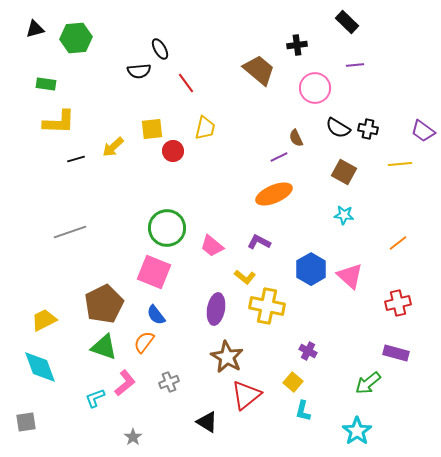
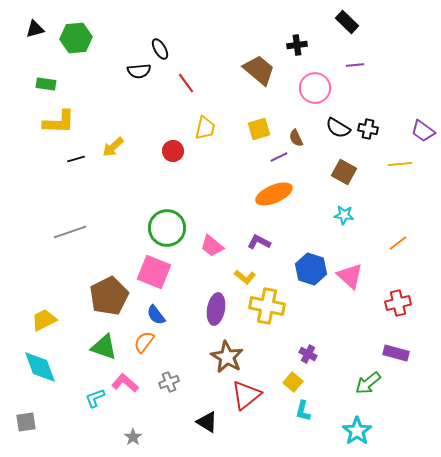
yellow square at (152, 129): moved 107 px right; rotated 10 degrees counterclockwise
blue hexagon at (311, 269): rotated 12 degrees counterclockwise
brown pentagon at (104, 304): moved 5 px right, 8 px up
purple cross at (308, 351): moved 3 px down
pink L-shape at (125, 383): rotated 100 degrees counterclockwise
